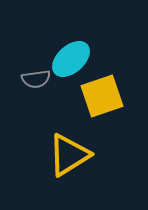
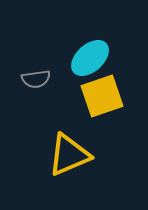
cyan ellipse: moved 19 px right, 1 px up
yellow triangle: rotated 9 degrees clockwise
